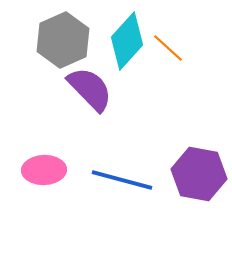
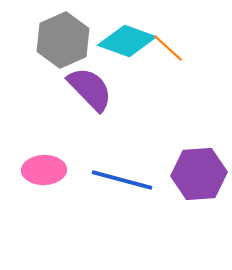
cyan diamond: rotated 68 degrees clockwise
purple hexagon: rotated 14 degrees counterclockwise
